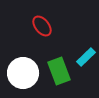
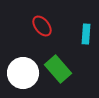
cyan rectangle: moved 23 px up; rotated 42 degrees counterclockwise
green rectangle: moved 1 px left, 2 px up; rotated 20 degrees counterclockwise
